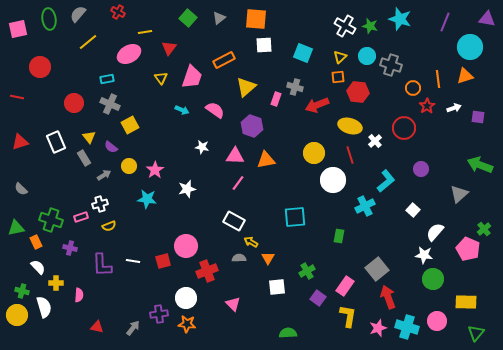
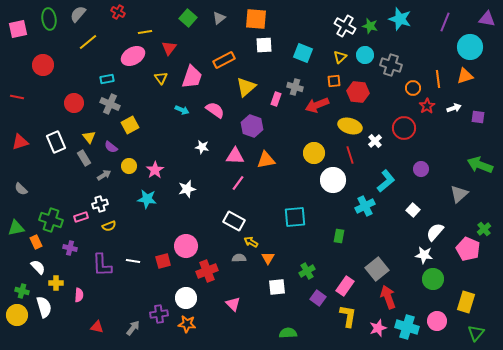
pink ellipse at (129, 54): moved 4 px right, 2 px down
cyan circle at (367, 56): moved 2 px left, 1 px up
red circle at (40, 67): moved 3 px right, 2 px up
orange square at (338, 77): moved 4 px left, 4 px down
yellow rectangle at (466, 302): rotated 75 degrees counterclockwise
